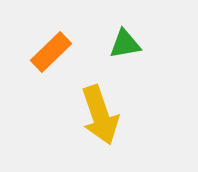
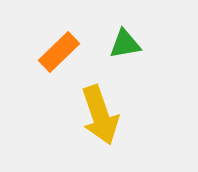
orange rectangle: moved 8 px right
